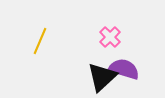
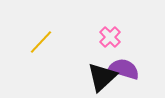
yellow line: moved 1 px right, 1 px down; rotated 20 degrees clockwise
